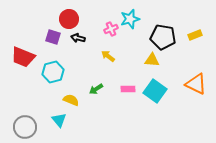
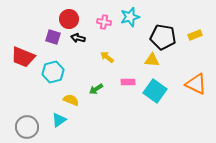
cyan star: moved 2 px up
pink cross: moved 7 px left, 7 px up; rotated 32 degrees clockwise
yellow arrow: moved 1 px left, 1 px down
pink rectangle: moved 7 px up
cyan triangle: rotated 35 degrees clockwise
gray circle: moved 2 px right
